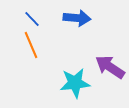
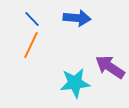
orange line: rotated 48 degrees clockwise
